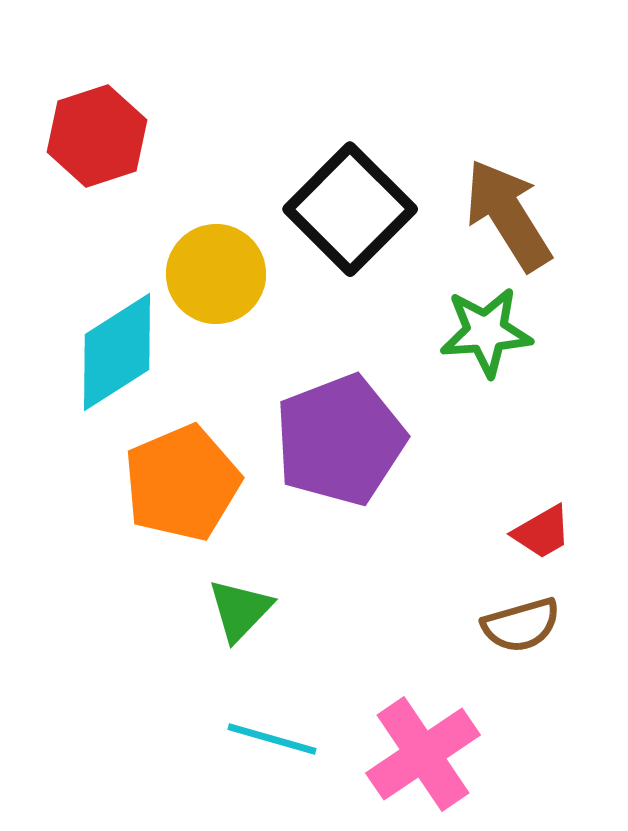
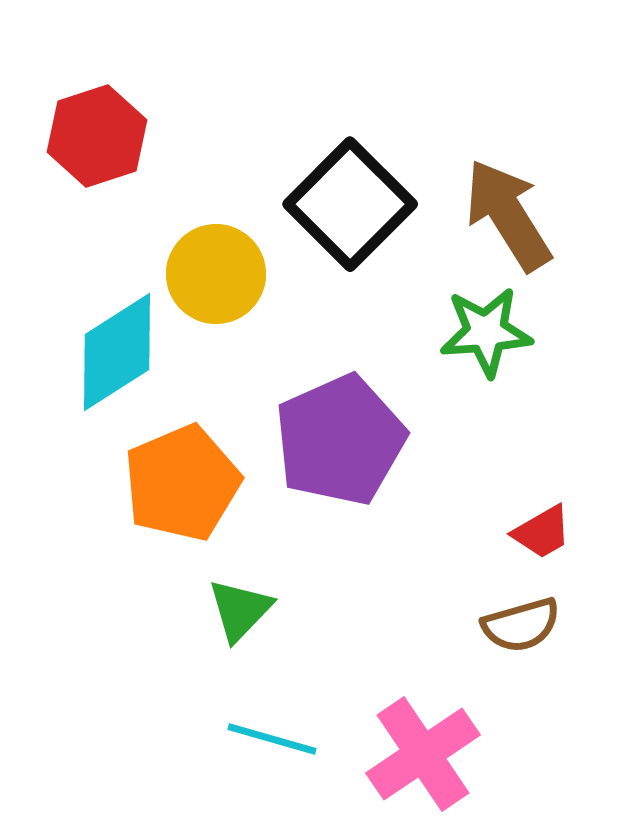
black square: moved 5 px up
purple pentagon: rotated 3 degrees counterclockwise
